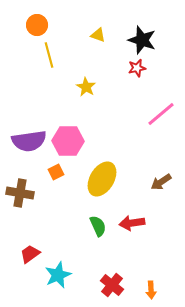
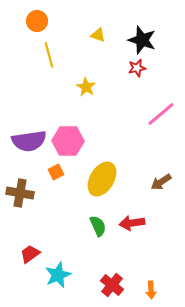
orange circle: moved 4 px up
